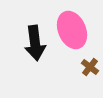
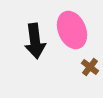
black arrow: moved 2 px up
